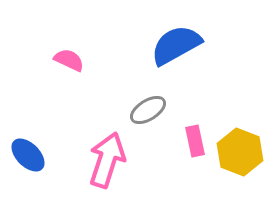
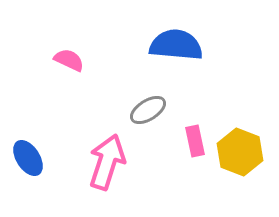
blue semicircle: rotated 34 degrees clockwise
blue ellipse: moved 3 px down; rotated 12 degrees clockwise
pink arrow: moved 2 px down
